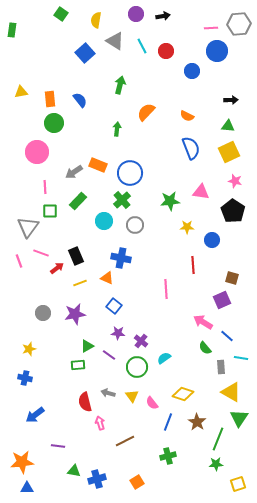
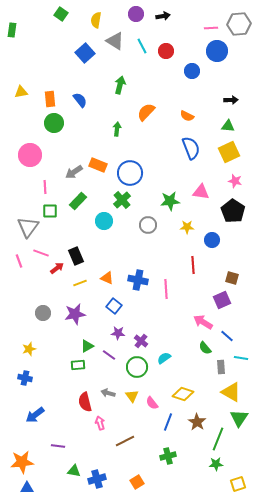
pink circle at (37, 152): moved 7 px left, 3 px down
gray circle at (135, 225): moved 13 px right
blue cross at (121, 258): moved 17 px right, 22 px down
